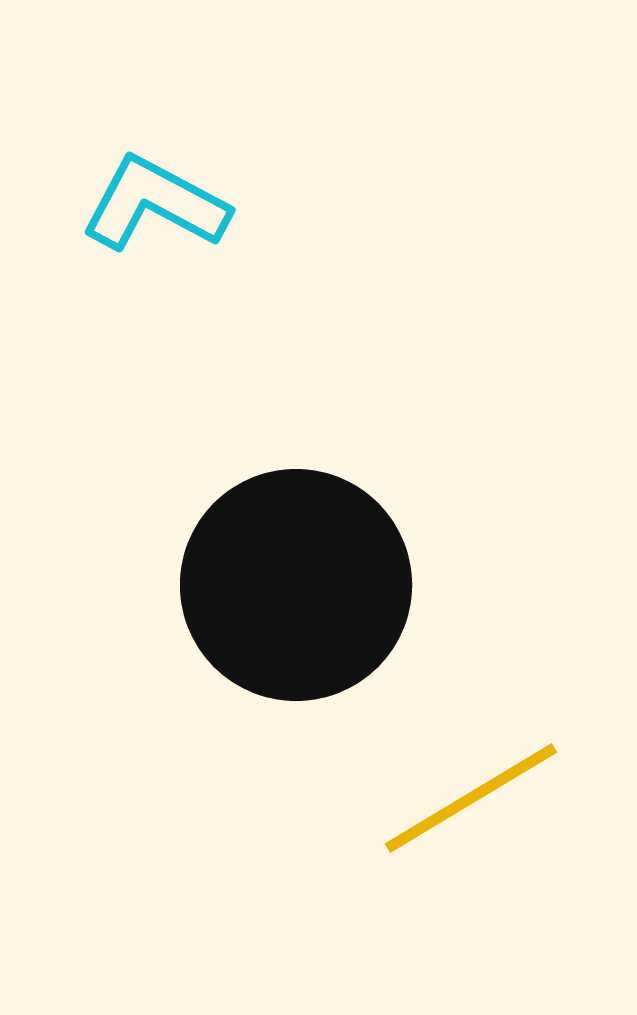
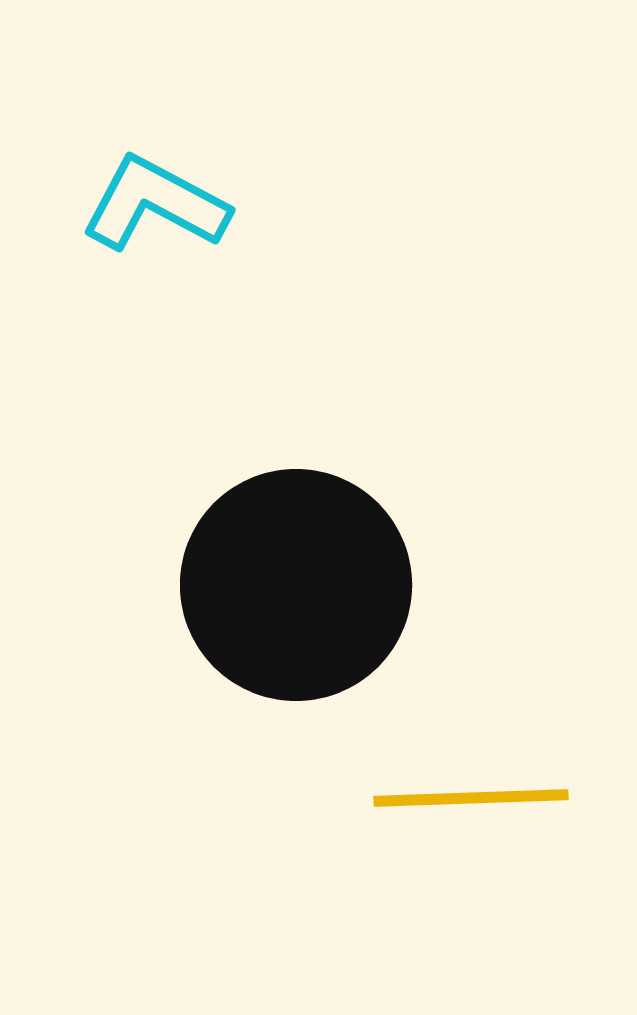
yellow line: rotated 29 degrees clockwise
